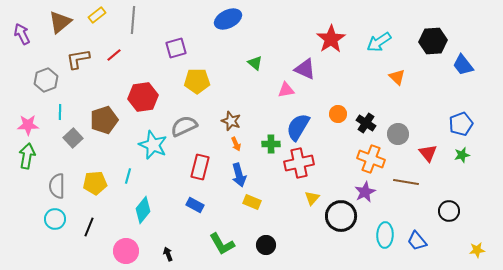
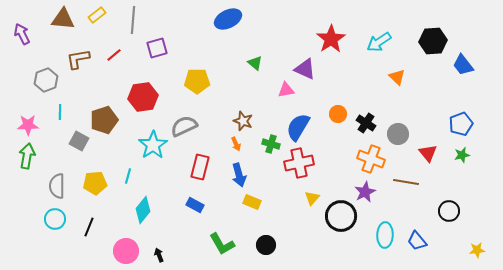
brown triangle at (60, 22): moved 3 px right, 3 px up; rotated 45 degrees clockwise
purple square at (176, 48): moved 19 px left
brown star at (231, 121): moved 12 px right
gray square at (73, 138): moved 6 px right, 3 px down; rotated 18 degrees counterclockwise
green cross at (271, 144): rotated 18 degrees clockwise
cyan star at (153, 145): rotated 16 degrees clockwise
black arrow at (168, 254): moved 9 px left, 1 px down
